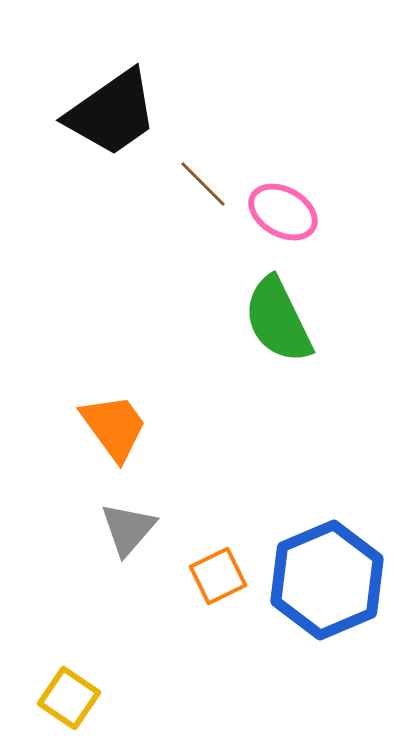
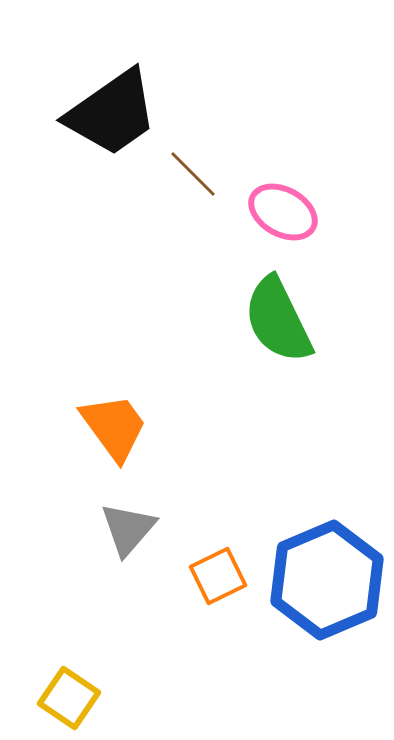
brown line: moved 10 px left, 10 px up
